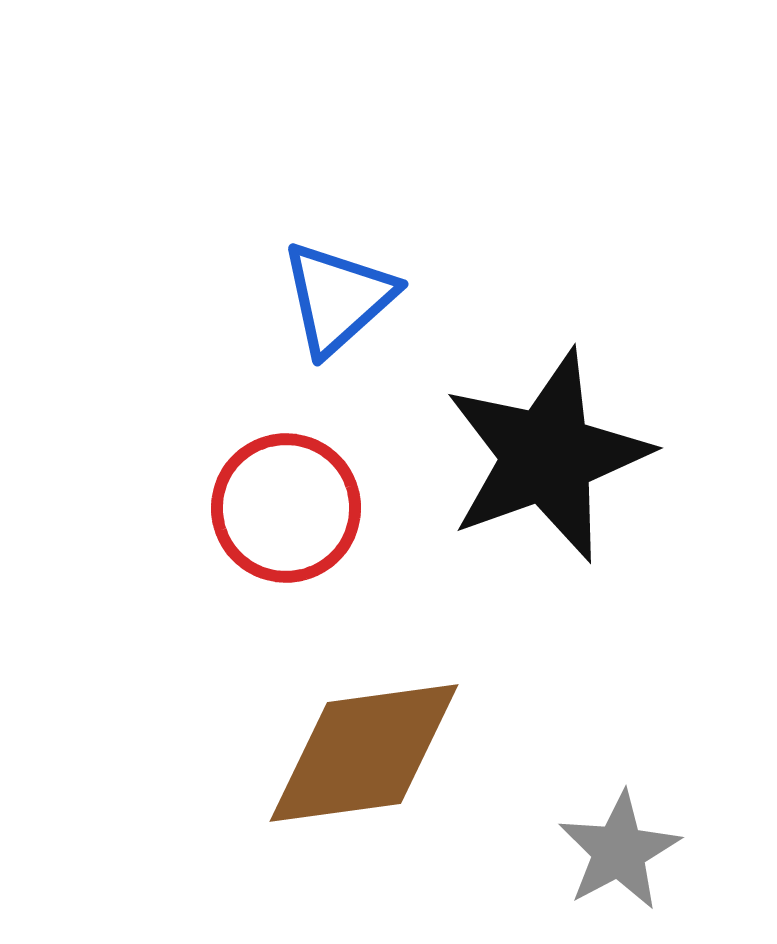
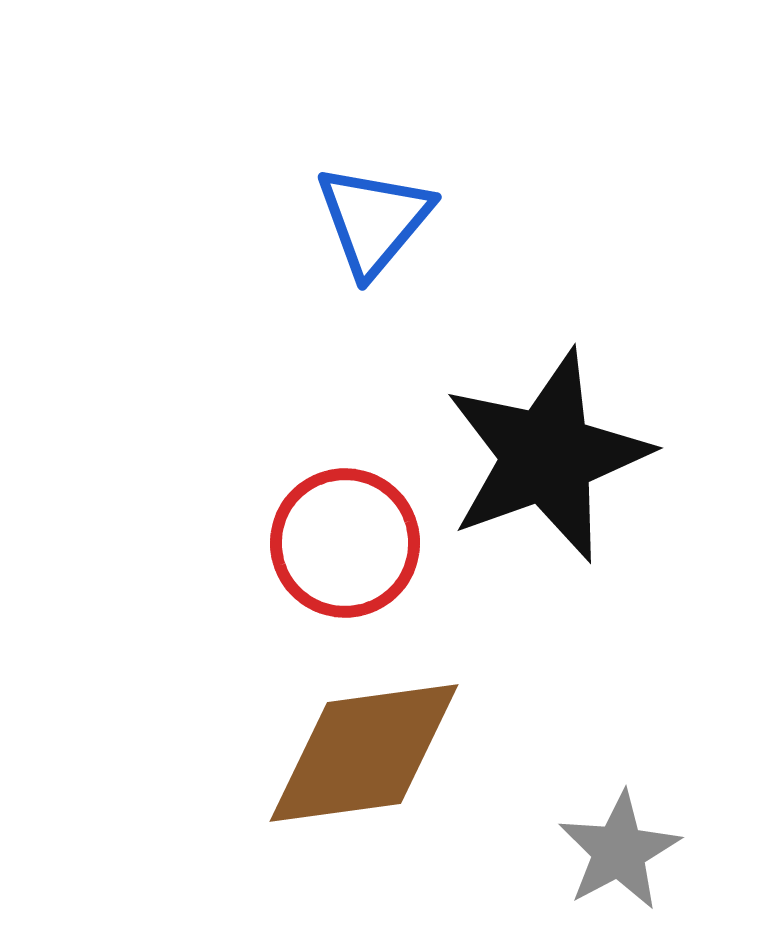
blue triangle: moved 36 px right, 78 px up; rotated 8 degrees counterclockwise
red circle: moved 59 px right, 35 px down
